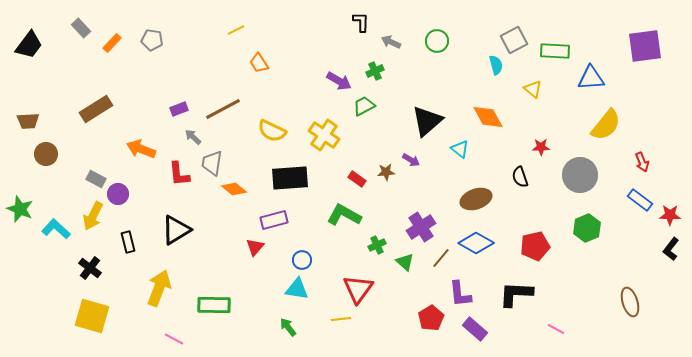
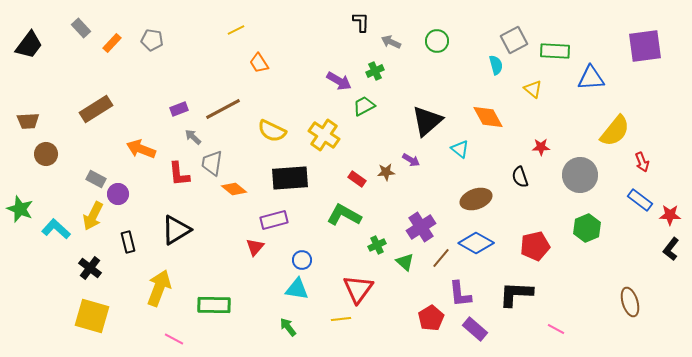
yellow semicircle at (606, 125): moved 9 px right, 6 px down
